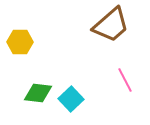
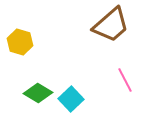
yellow hexagon: rotated 15 degrees clockwise
green diamond: rotated 24 degrees clockwise
